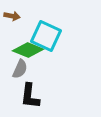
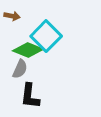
cyan square: rotated 20 degrees clockwise
